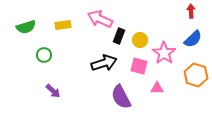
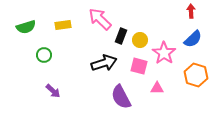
pink arrow: rotated 20 degrees clockwise
black rectangle: moved 2 px right
